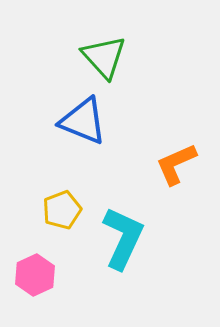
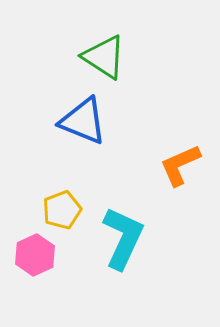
green triangle: rotated 15 degrees counterclockwise
orange L-shape: moved 4 px right, 1 px down
pink hexagon: moved 20 px up
